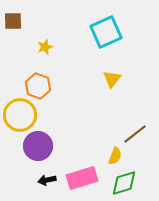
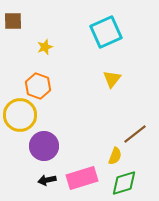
purple circle: moved 6 px right
